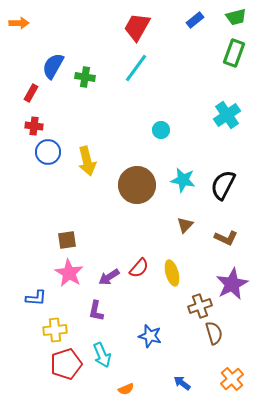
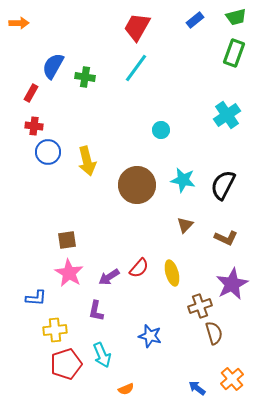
blue arrow: moved 15 px right, 5 px down
